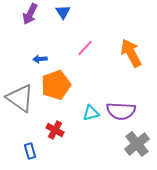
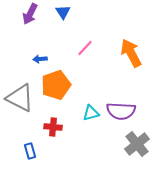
gray triangle: rotated 8 degrees counterclockwise
red cross: moved 2 px left, 3 px up; rotated 24 degrees counterclockwise
